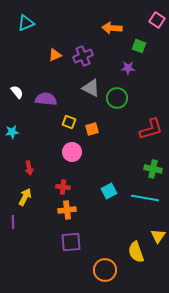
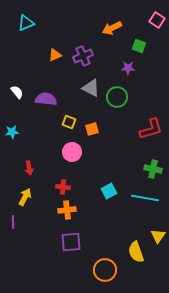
orange arrow: rotated 30 degrees counterclockwise
green circle: moved 1 px up
